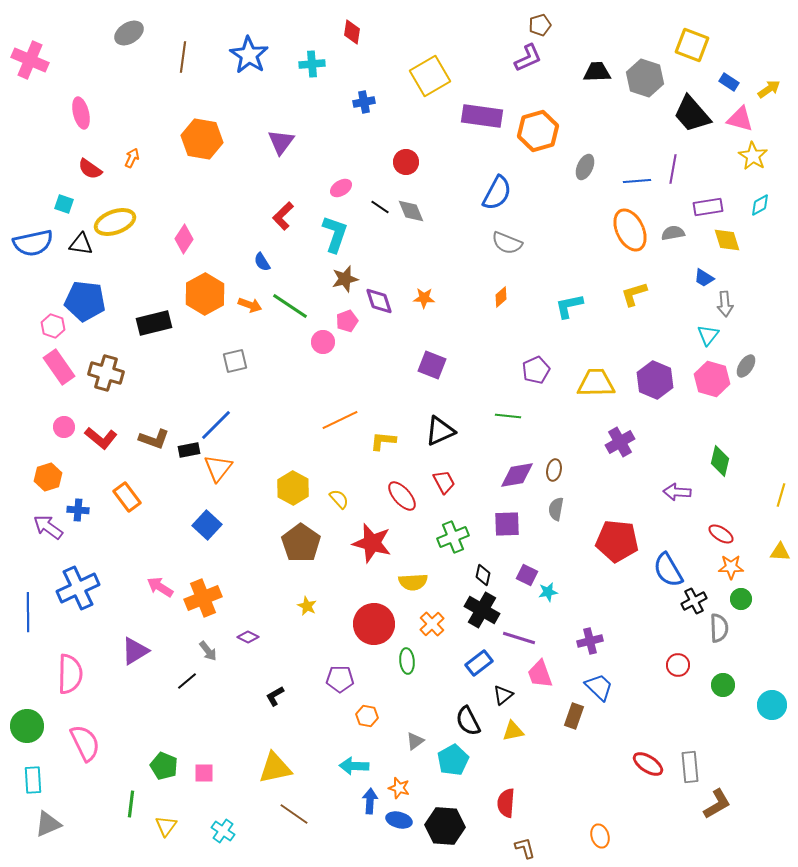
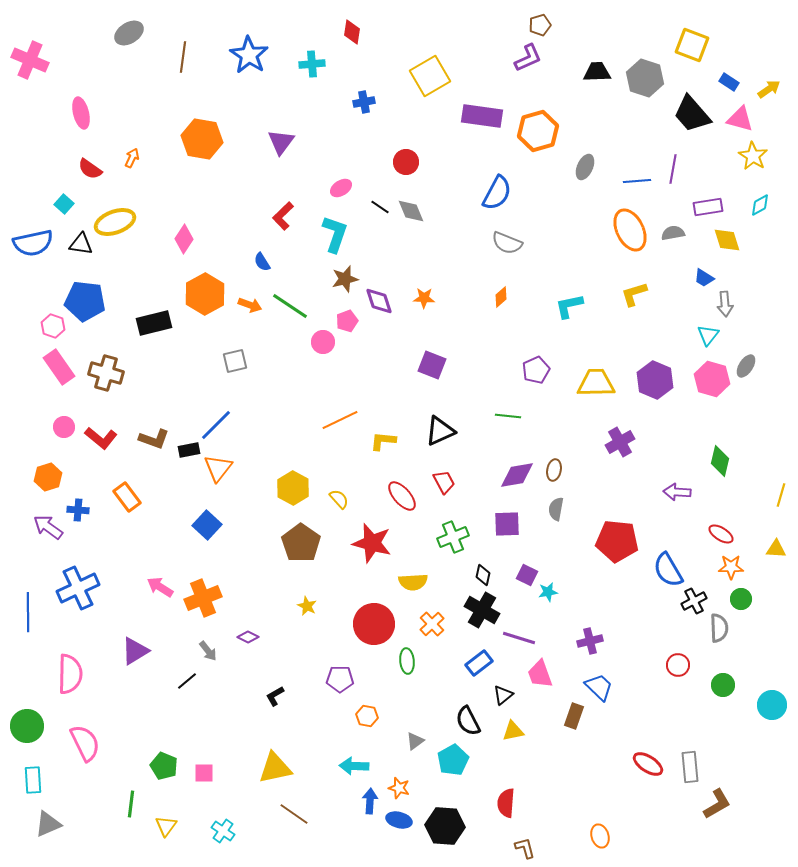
cyan square at (64, 204): rotated 24 degrees clockwise
yellow triangle at (780, 552): moved 4 px left, 3 px up
